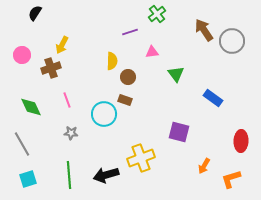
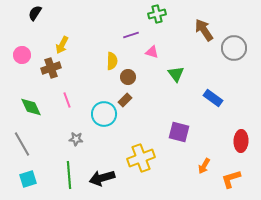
green cross: rotated 24 degrees clockwise
purple line: moved 1 px right, 3 px down
gray circle: moved 2 px right, 7 px down
pink triangle: rotated 24 degrees clockwise
brown rectangle: rotated 64 degrees counterclockwise
gray star: moved 5 px right, 6 px down
black arrow: moved 4 px left, 3 px down
